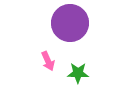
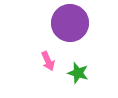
green star: rotated 15 degrees clockwise
